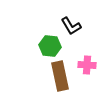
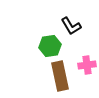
green hexagon: rotated 15 degrees counterclockwise
pink cross: rotated 12 degrees counterclockwise
